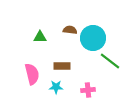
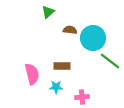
green triangle: moved 8 px right, 25 px up; rotated 40 degrees counterclockwise
pink cross: moved 6 px left, 7 px down
